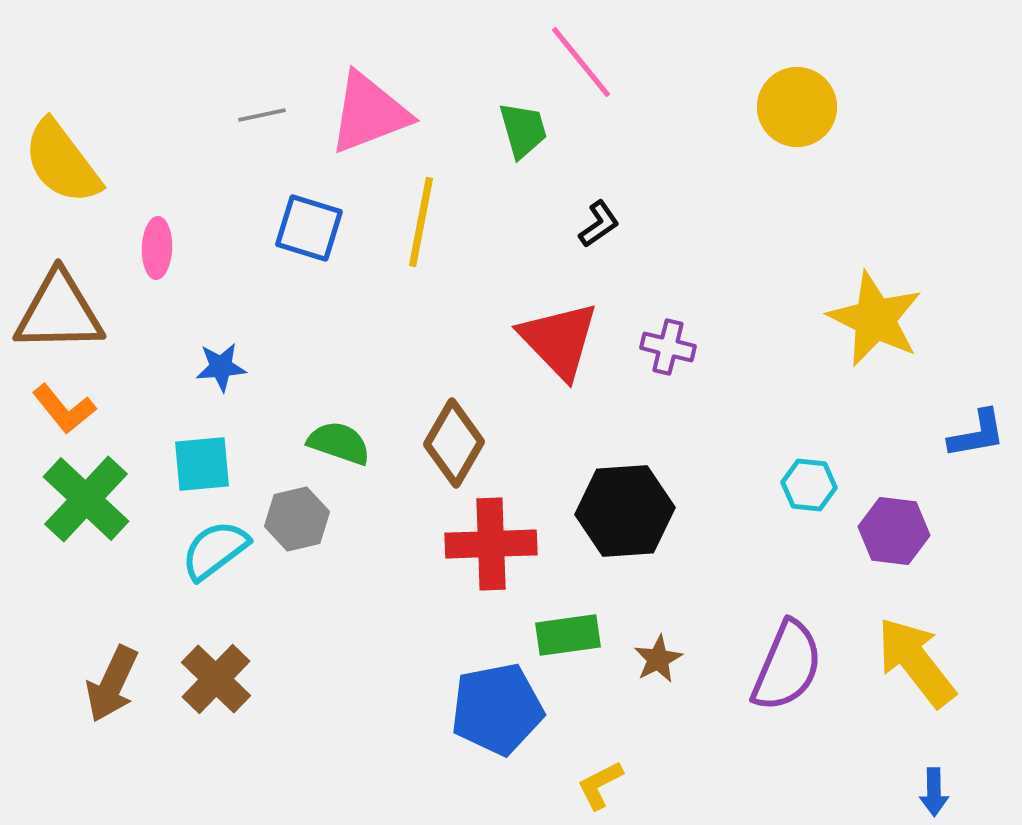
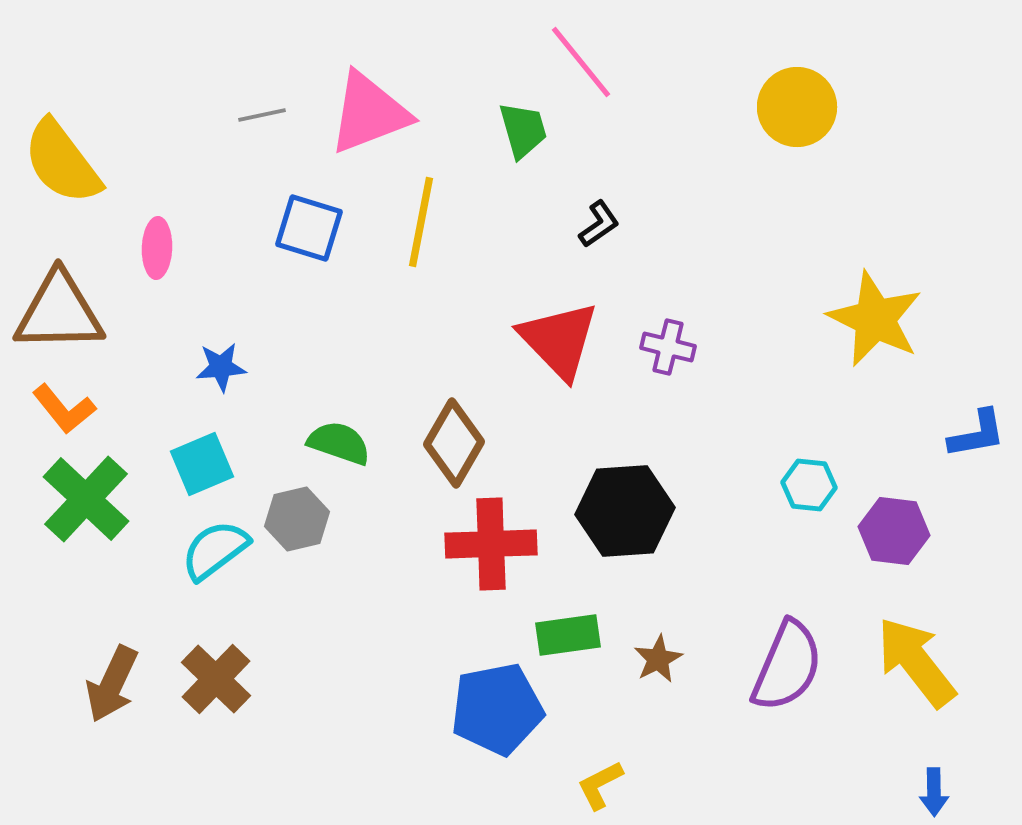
cyan square: rotated 18 degrees counterclockwise
